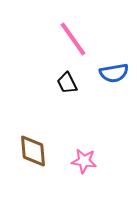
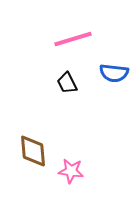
pink line: rotated 72 degrees counterclockwise
blue semicircle: rotated 16 degrees clockwise
pink star: moved 13 px left, 10 px down
